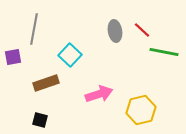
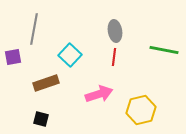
red line: moved 28 px left, 27 px down; rotated 54 degrees clockwise
green line: moved 2 px up
black square: moved 1 px right, 1 px up
